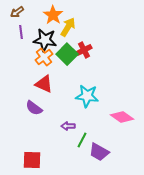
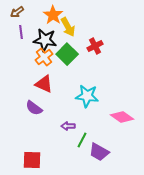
yellow arrow: rotated 120 degrees clockwise
red cross: moved 11 px right, 4 px up
